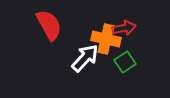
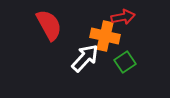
red arrow: moved 1 px left, 11 px up
orange cross: moved 1 px left, 3 px up
